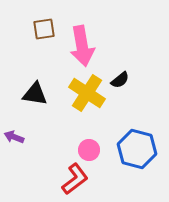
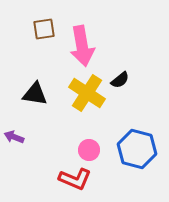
red L-shape: rotated 60 degrees clockwise
